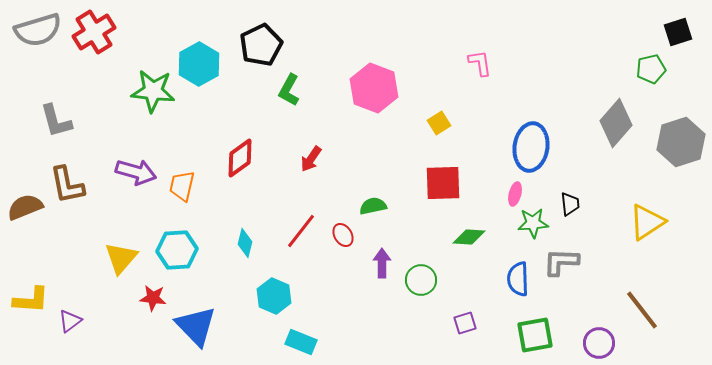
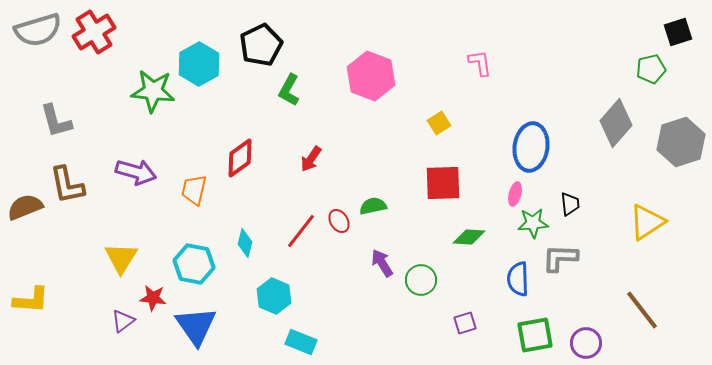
pink hexagon at (374, 88): moved 3 px left, 12 px up
orange trapezoid at (182, 186): moved 12 px right, 4 px down
red ellipse at (343, 235): moved 4 px left, 14 px up
cyan hexagon at (177, 250): moved 17 px right, 14 px down; rotated 15 degrees clockwise
yellow triangle at (121, 258): rotated 9 degrees counterclockwise
gray L-shape at (561, 262): moved 1 px left, 4 px up
purple arrow at (382, 263): rotated 32 degrees counterclockwise
purple triangle at (70, 321): moved 53 px right
blue triangle at (196, 326): rotated 9 degrees clockwise
purple circle at (599, 343): moved 13 px left
